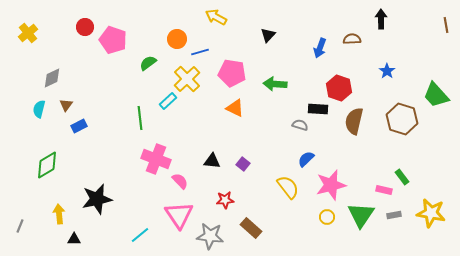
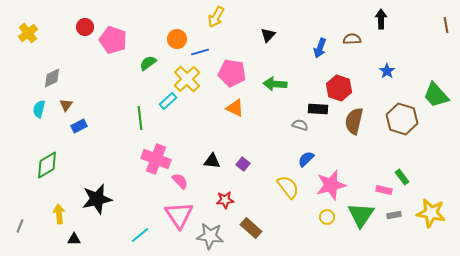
yellow arrow at (216, 17): rotated 90 degrees counterclockwise
